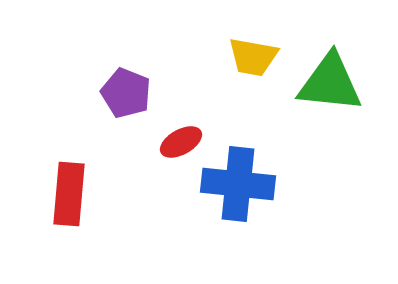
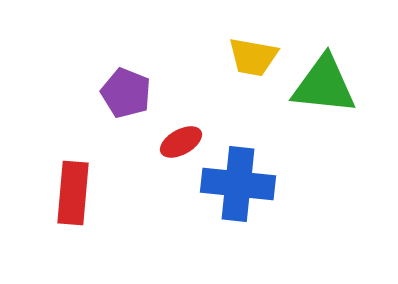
green triangle: moved 6 px left, 2 px down
red rectangle: moved 4 px right, 1 px up
